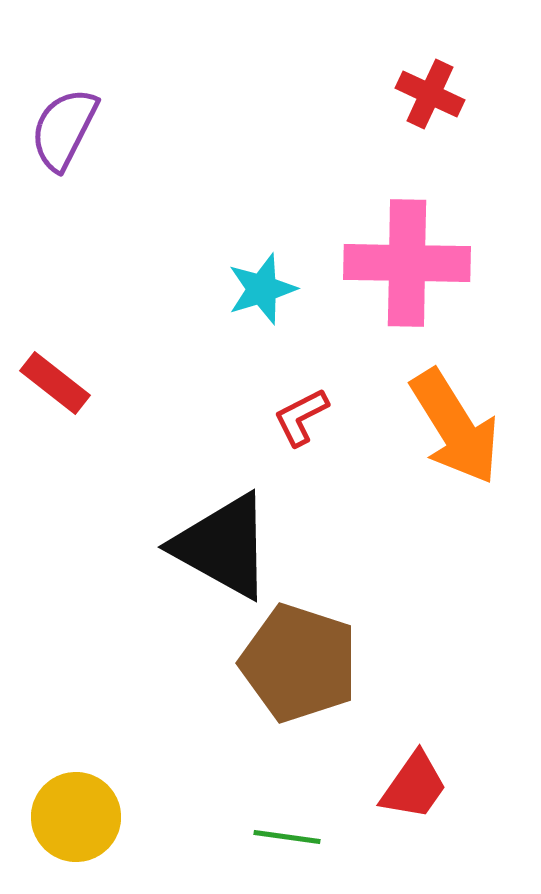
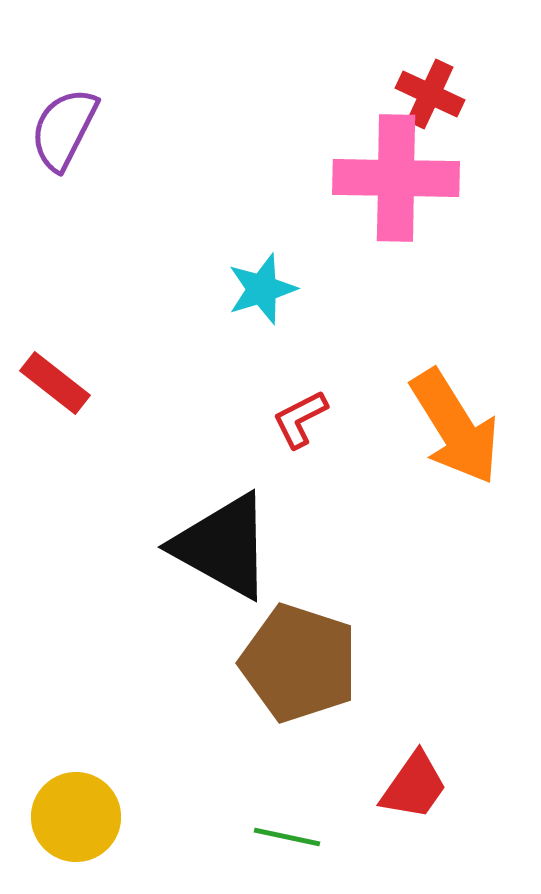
pink cross: moved 11 px left, 85 px up
red L-shape: moved 1 px left, 2 px down
green line: rotated 4 degrees clockwise
